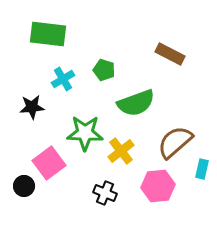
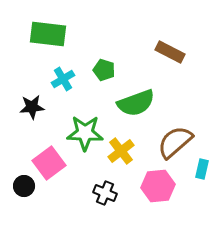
brown rectangle: moved 2 px up
